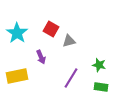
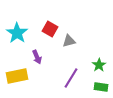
red square: moved 1 px left
purple arrow: moved 4 px left
green star: rotated 24 degrees clockwise
